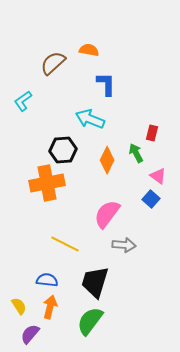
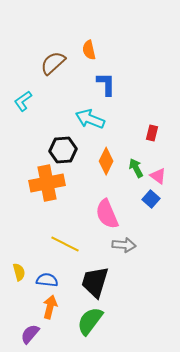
orange semicircle: rotated 114 degrees counterclockwise
green arrow: moved 15 px down
orange diamond: moved 1 px left, 1 px down
pink semicircle: rotated 60 degrees counterclockwise
yellow semicircle: moved 34 px up; rotated 18 degrees clockwise
